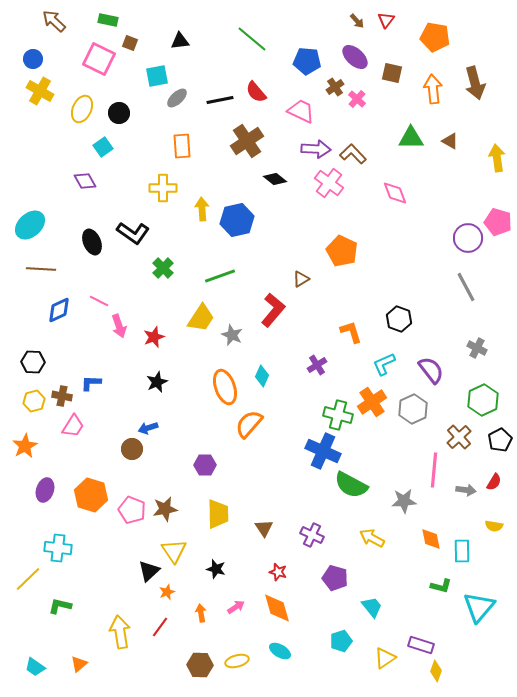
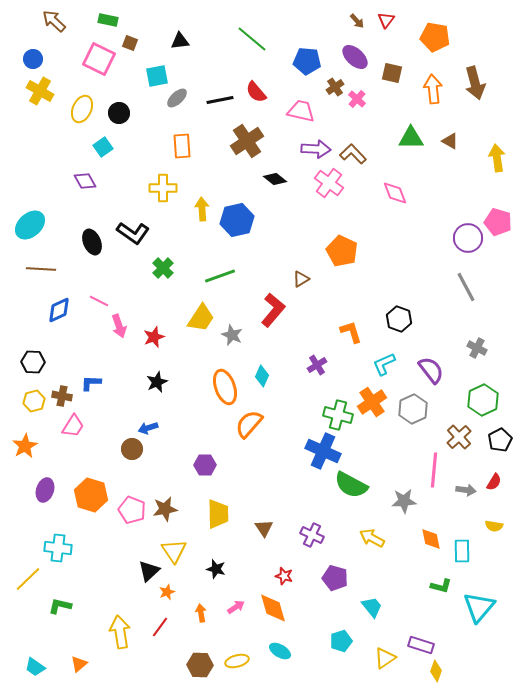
pink trapezoid at (301, 111): rotated 12 degrees counterclockwise
red star at (278, 572): moved 6 px right, 4 px down
orange diamond at (277, 608): moved 4 px left
